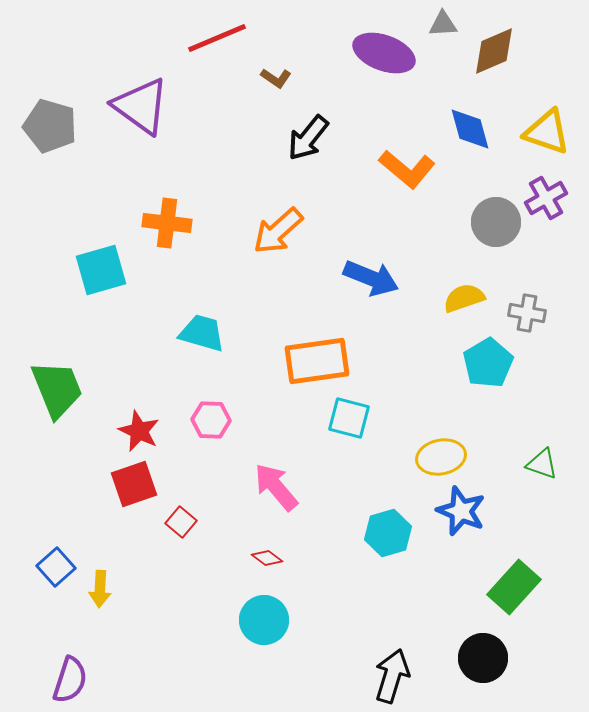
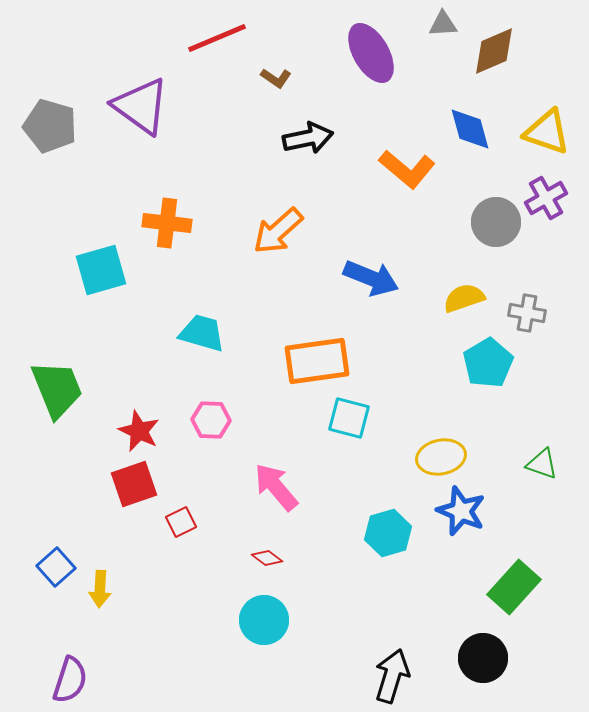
purple ellipse at (384, 53): moved 13 px left; rotated 40 degrees clockwise
black arrow at (308, 138): rotated 141 degrees counterclockwise
red square at (181, 522): rotated 24 degrees clockwise
